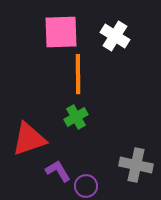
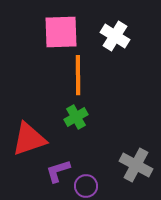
orange line: moved 1 px down
gray cross: rotated 16 degrees clockwise
purple L-shape: rotated 76 degrees counterclockwise
